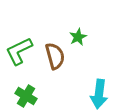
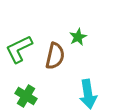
green L-shape: moved 2 px up
brown semicircle: rotated 28 degrees clockwise
cyan arrow: moved 11 px left; rotated 16 degrees counterclockwise
